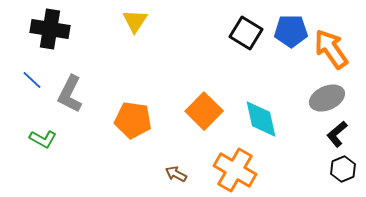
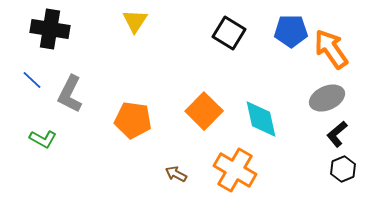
black square: moved 17 px left
